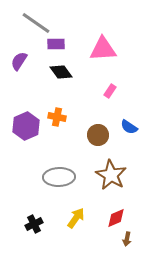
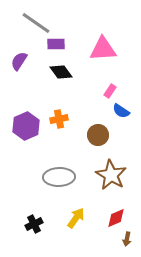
orange cross: moved 2 px right, 2 px down; rotated 24 degrees counterclockwise
blue semicircle: moved 8 px left, 16 px up
